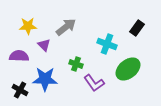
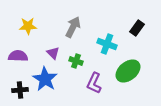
gray arrow: moved 7 px right; rotated 25 degrees counterclockwise
purple triangle: moved 9 px right, 8 px down
purple semicircle: moved 1 px left
green cross: moved 3 px up
green ellipse: moved 2 px down
blue star: rotated 30 degrees clockwise
purple L-shape: rotated 60 degrees clockwise
black cross: rotated 35 degrees counterclockwise
